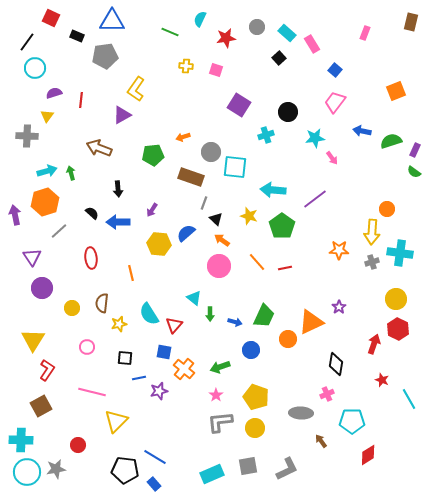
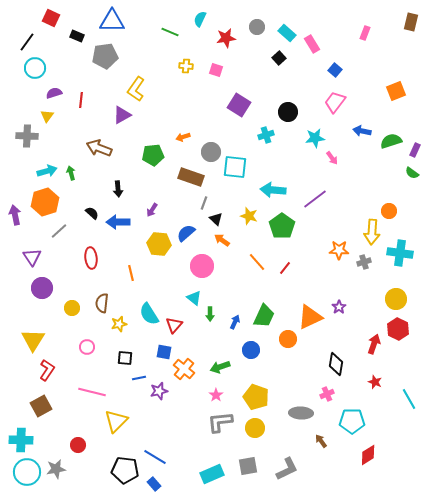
green semicircle at (414, 172): moved 2 px left, 1 px down
orange circle at (387, 209): moved 2 px right, 2 px down
gray cross at (372, 262): moved 8 px left
pink circle at (219, 266): moved 17 px left
red line at (285, 268): rotated 40 degrees counterclockwise
blue arrow at (235, 322): rotated 80 degrees counterclockwise
orange triangle at (311, 322): moved 1 px left, 5 px up
red star at (382, 380): moved 7 px left, 2 px down
